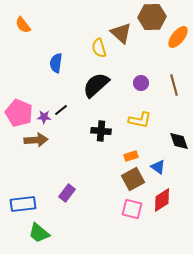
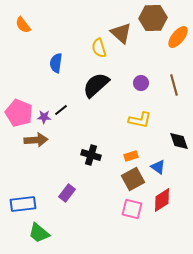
brown hexagon: moved 1 px right, 1 px down
black cross: moved 10 px left, 24 px down; rotated 12 degrees clockwise
